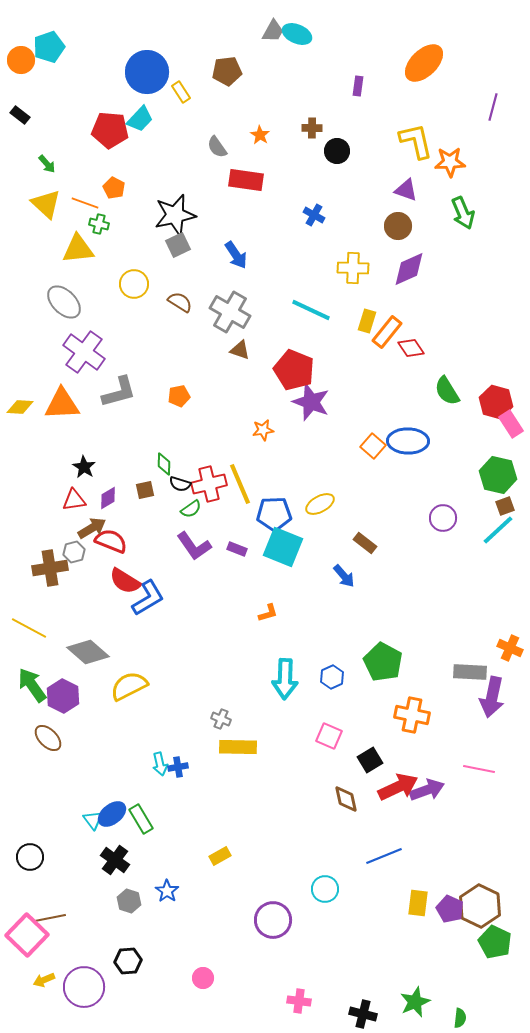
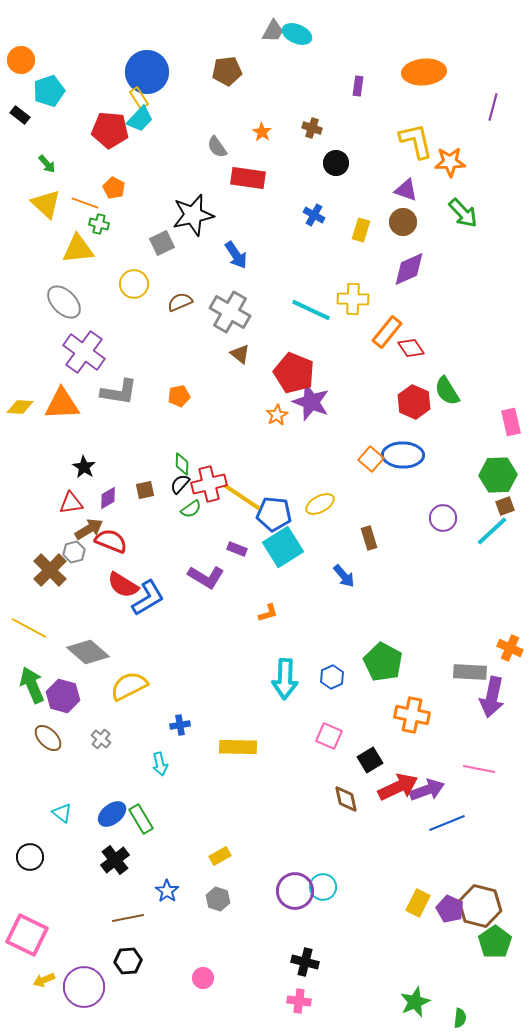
cyan pentagon at (49, 47): moved 44 px down
orange ellipse at (424, 63): moved 9 px down; rotated 39 degrees clockwise
yellow rectangle at (181, 92): moved 42 px left, 6 px down
brown cross at (312, 128): rotated 18 degrees clockwise
orange star at (260, 135): moved 2 px right, 3 px up
black circle at (337, 151): moved 1 px left, 12 px down
red rectangle at (246, 180): moved 2 px right, 2 px up
green arrow at (463, 213): rotated 20 degrees counterclockwise
black star at (175, 215): moved 18 px right
brown circle at (398, 226): moved 5 px right, 4 px up
gray square at (178, 245): moved 16 px left, 2 px up
yellow cross at (353, 268): moved 31 px down
brown semicircle at (180, 302): rotated 55 degrees counterclockwise
yellow rectangle at (367, 321): moved 6 px left, 91 px up
brown triangle at (240, 350): moved 4 px down; rotated 20 degrees clockwise
red pentagon at (294, 370): moved 3 px down
gray L-shape at (119, 392): rotated 24 degrees clockwise
red hexagon at (496, 402): moved 82 px left; rotated 8 degrees clockwise
pink rectangle at (511, 424): moved 2 px up; rotated 20 degrees clockwise
orange star at (263, 430): moved 14 px right, 15 px up; rotated 20 degrees counterclockwise
blue ellipse at (408, 441): moved 5 px left, 14 px down
orange square at (373, 446): moved 2 px left, 13 px down
green diamond at (164, 464): moved 18 px right
green hexagon at (498, 475): rotated 15 degrees counterclockwise
black semicircle at (180, 484): rotated 115 degrees clockwise
yellow line at (240, 484): moved 2 px right, 13 px down; rotated 33 degrees counterclockwise
red triangle at (74, 500): moved 3 px left, 3 px down
blue pentagon at (274, 514): rotated 8 degrees clockwise
brown arrow at (92, 528): moved 3 px left, 1 px down
cyan line at (498, 530): moved 6 px left, 1 px down
brown rectangle at (365, 543): moved 4 px right, 5 px up; rotated 35 degrees clockwise
purple L-shape at (194, 546): moved 12 px right, 31 px down; rotated 24 degrees counterclockwise
cyan square at (283, 547): rotated 36 degrees clockwise
brown cross at (50, 568): moved 2 px down; rotated 36 degrees counterclockwise
red semicircle at (125, 581): moved 2 px left, 4 px down
green arrow at (32, 685): rotated 12 degrees clockwise
purple hexagon at (63, 696): rotated 12 degrees counterclockwise
gray cross at (221, 719): moved 120 px left, 20 px down; rotated 18 degrees clockwise
blue cross at (178, 767): moved 2 px right, 42 px up
cyan triangle at (93, 820): moved 31 px left, 7 px up; rotated 15 degrees counterclockwise
blue line at (384, 856): moved 63 px right, 33 px up
black cross at (115, 860): rotated 16 degrees clockwise
cyan circle at (325, 889): moved 2 px left, 2 px up
gray hexagon at (129, 901): moved 89 px right, 2 px up
yellow rectangle at (418, 903): rotated 20 degrees clockwise
brown hexagon at (480, 906): rotated 12 degrees counterclockwise
brown line at (50, 918): moved 78 px right
purple circle at (273, 920): moved 22 px right, 29 px up
pink square at (27, 935): rotated 18 degrees counterclockwise
green pentagon at (495, 942): rotated 12 degrees clockwise
black cross at (363, 1014): moved 58 px left, 52 px up
